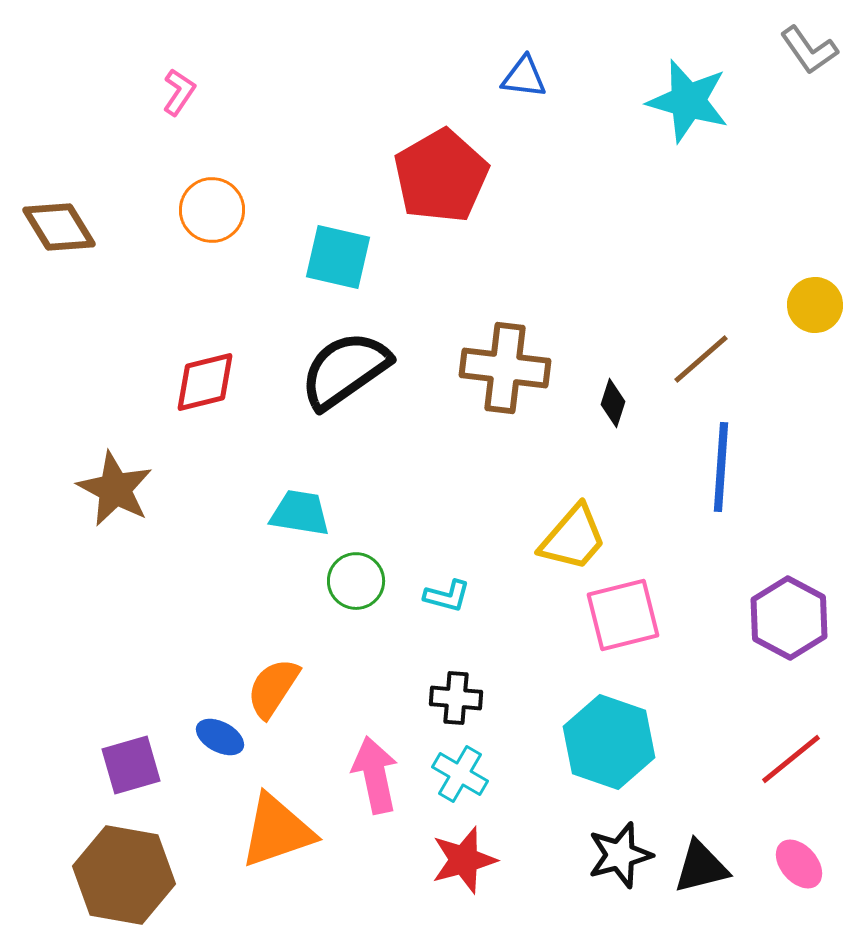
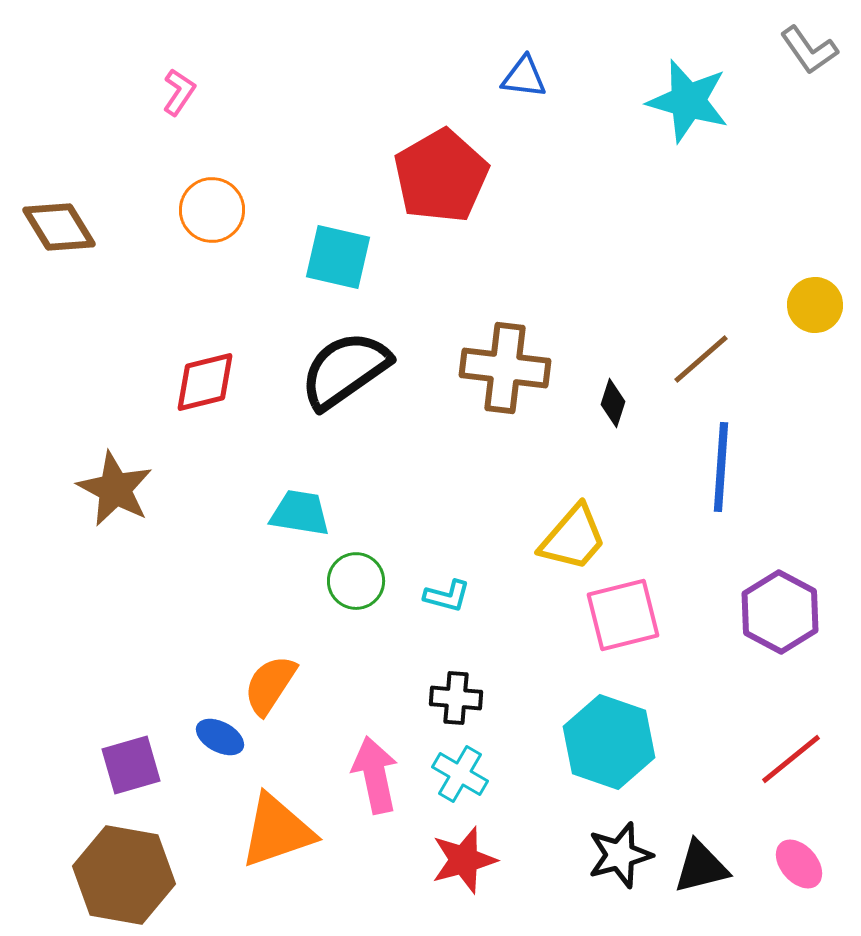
purple hexagon: moved 9 px left, 6 px up
orange semicircle: moved 3 px left, 3 px up
